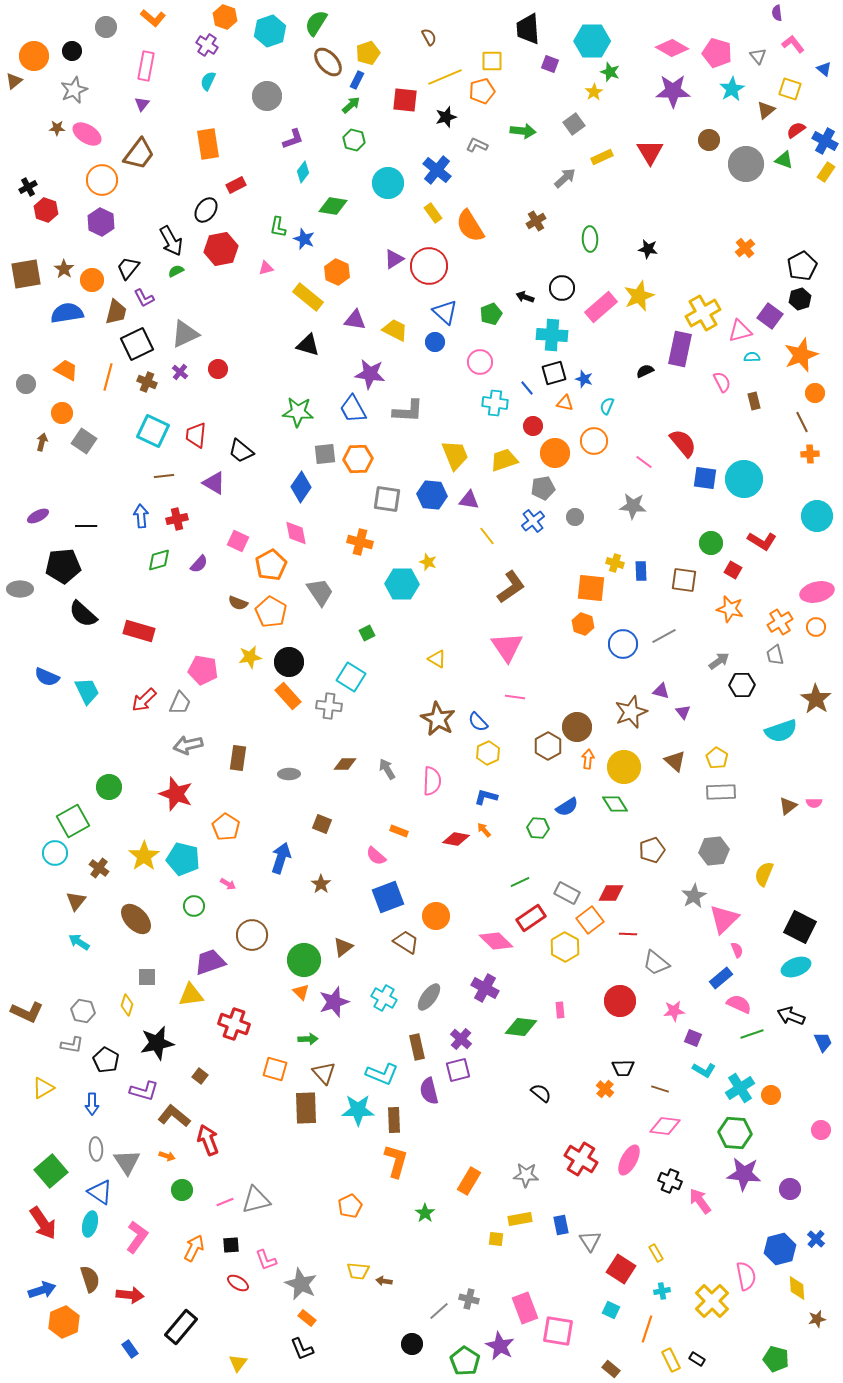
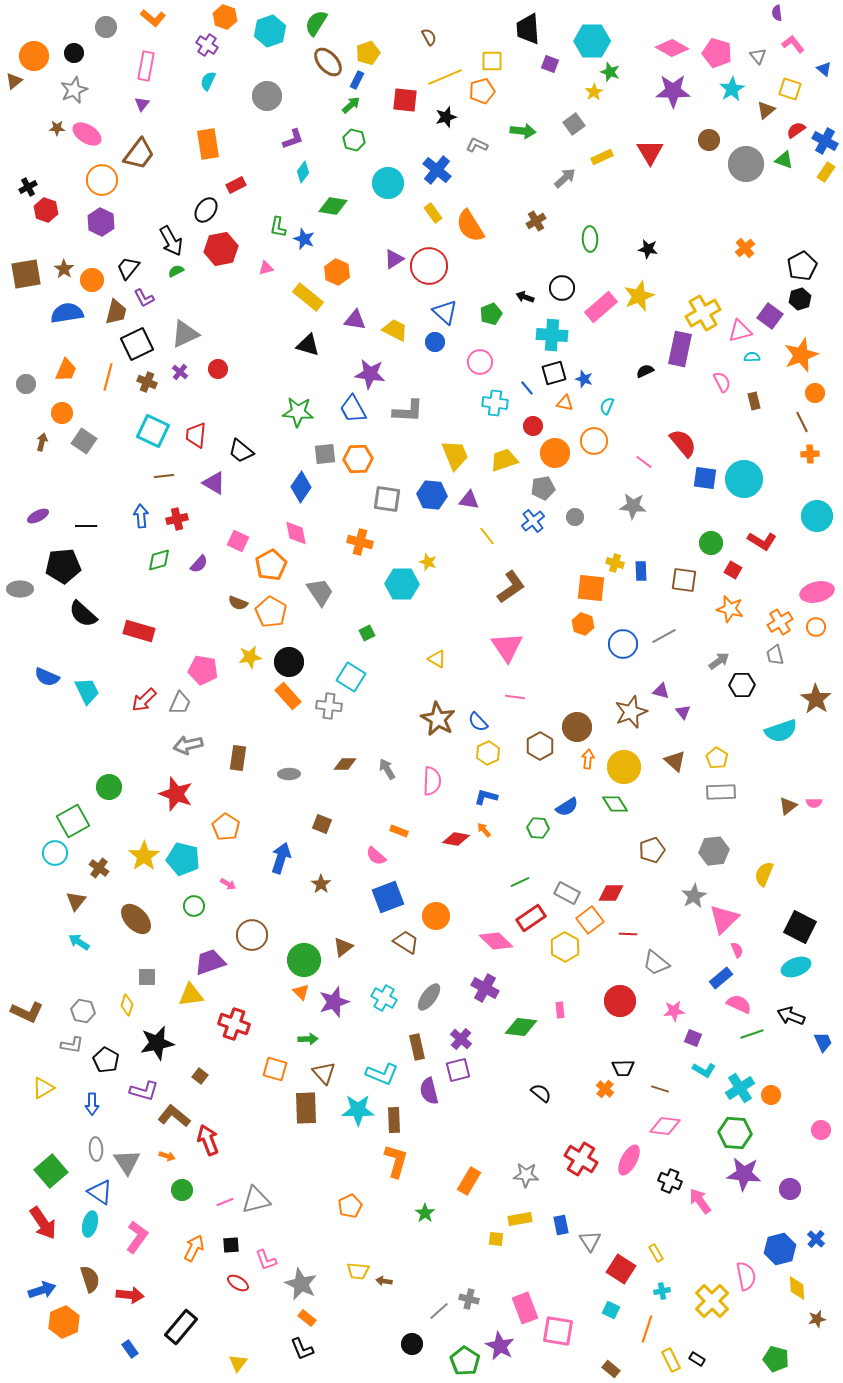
black circle at (72, 51): moved 2 px right, 2 px down
orange trapezoid at (66, 370): rotated 85 degrees clockwise
brown hexagon at (548, 746): moved 8 px left
